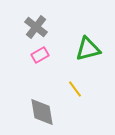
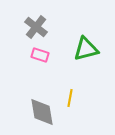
green triangle: moved 2 px left
pink rectangle: rotated 48 degrees clockwise
yellow line: moved 5 px left, 9 px down; rotated 48 degrees clockwise
